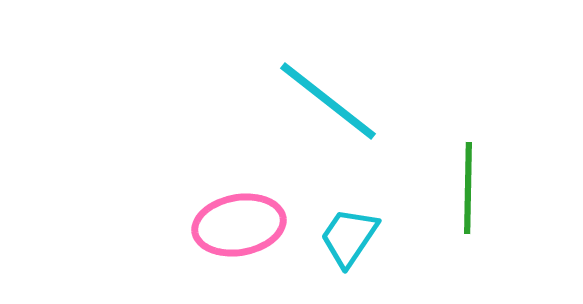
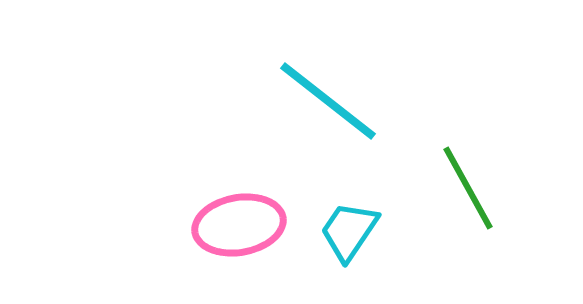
green line: rotated 30 degrees counterclockwise
cyan trapezoid: moved 6 px up
